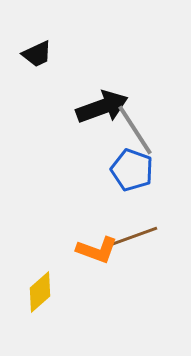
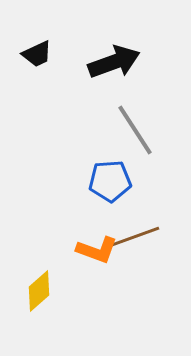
black arrow: moved 12 px right, 45 px up
blue pentagon: moved 22 px left, 11 px down; rotated 24 degrees counterclockwise
brown line: moved 2 px right
yellow diamond: moved 1 px left, 1 px up
